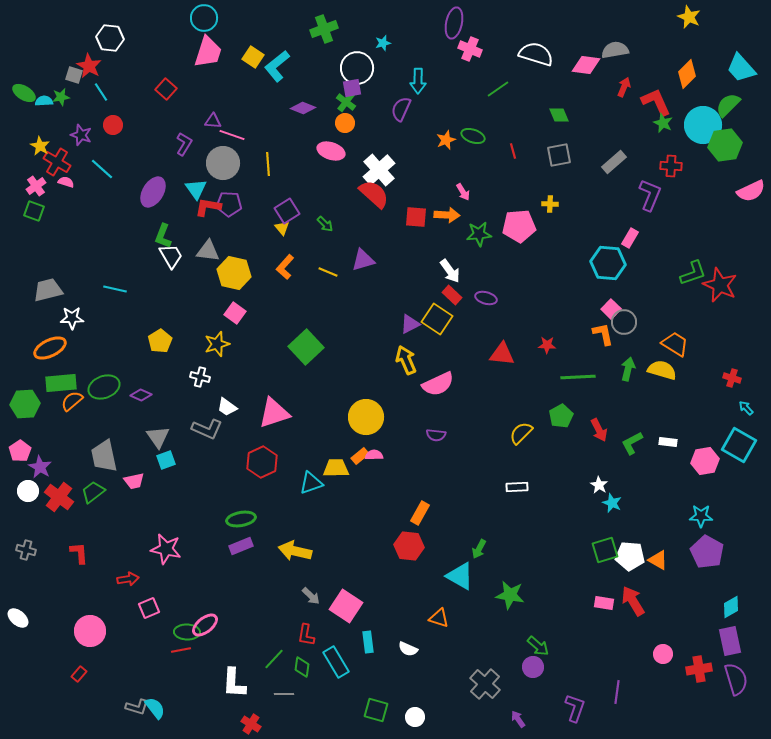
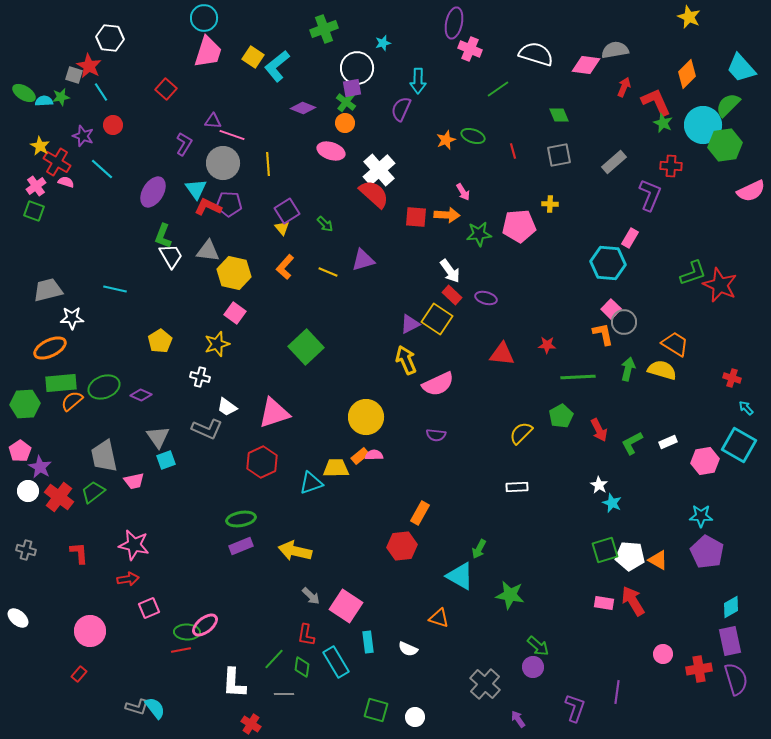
purple star at (81, 135): moved 2 px right, 1 px down
red L-shape at (208, 207): rotated 16 degrees clockwise
white rectangle at (668, 442): rotated 30 degrees counterclockwise
red hexagon at (409, 546): moved 7 px left; rotated 12 degrees counterclockwise
pink star at (166, 549): moved 32 px left, 4 px up
